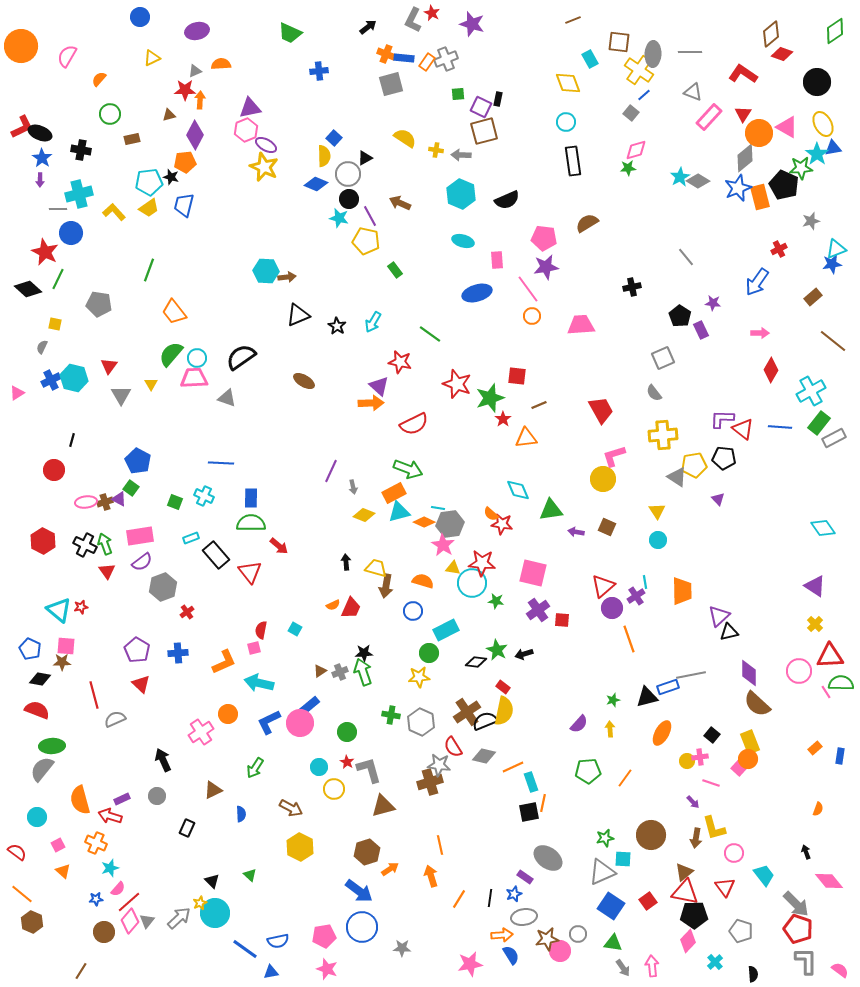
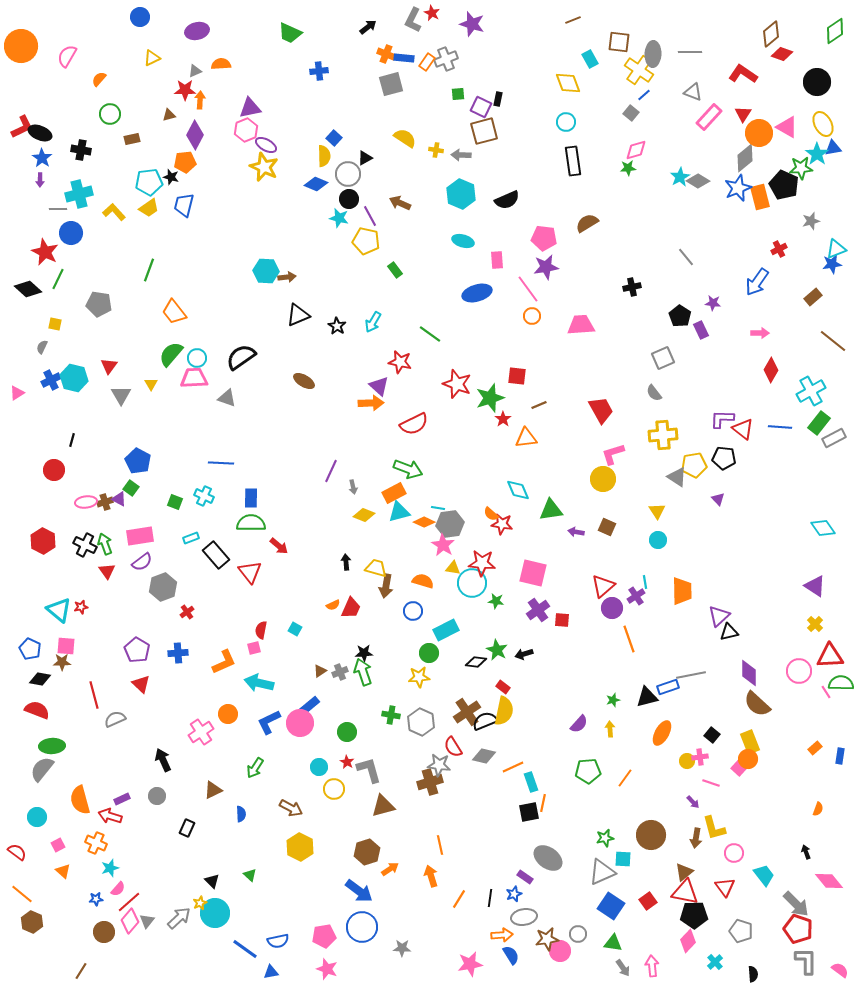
pink L-shape at (614, 456): moved 1 px left, 2 px up
